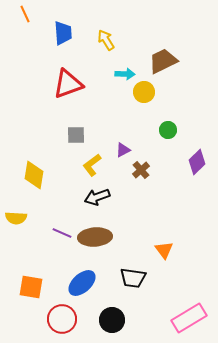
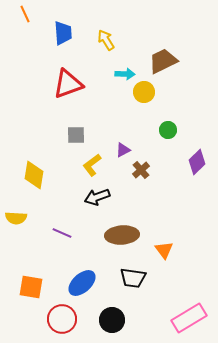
brown ellipse: moved 27 px right, 2 px up
